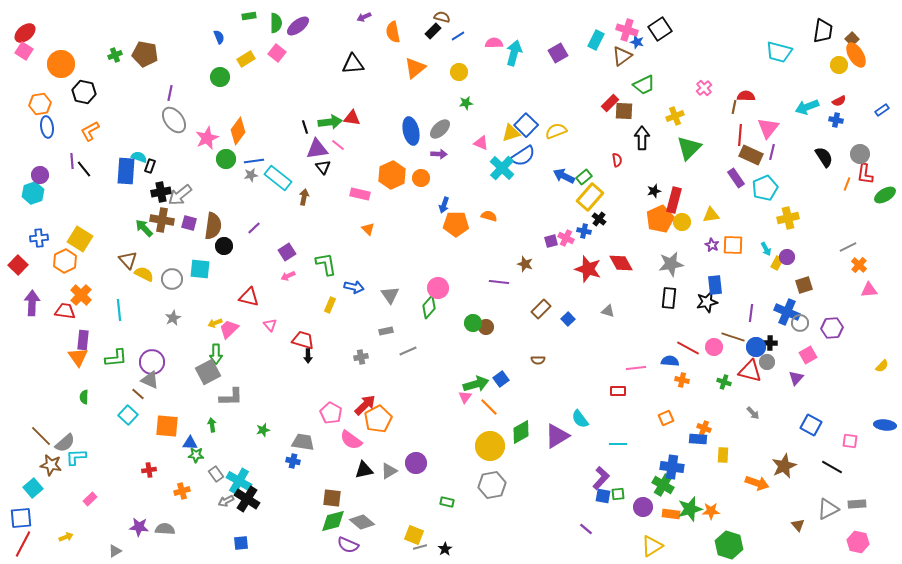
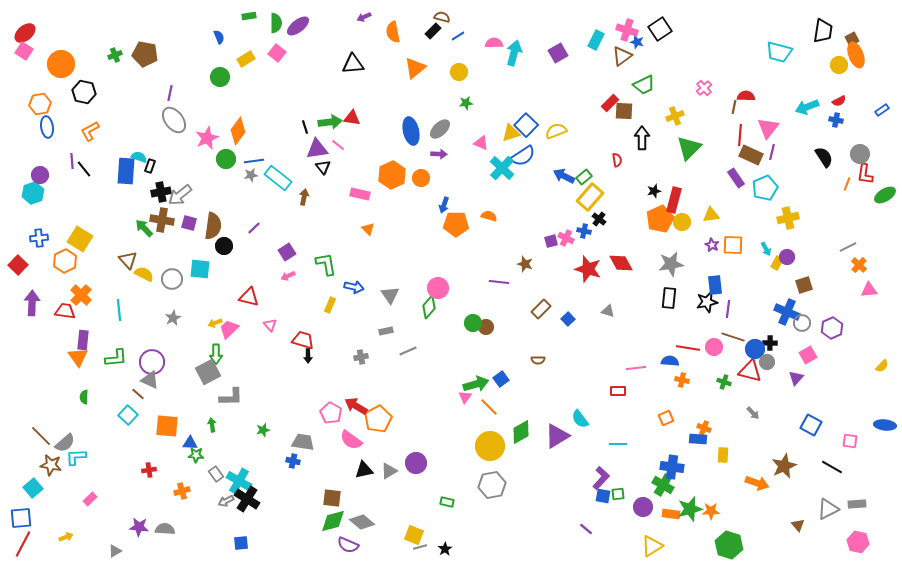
brown square at (852, 39): rotated 16 degrees clockwise
orange ellipse at (856, 55): rotated 10 degrees clockwise
purple line at (751, 313): moved 23 px left, 4 px up
gray circle at (800, 323): moved 2 px right
purple hexagon at (832, 328): rotated 20 degrees counterclockwise
blue circle at (756, 347): moved 1 px left, 2 px down
red line at (688, 348): rotated 20 degrees counterclockwise
red arrow at (365, 405): moved 9 px left, 1 px down; rotated 105 degrees counterclockwise
